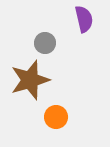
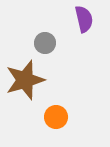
brown star: moved 5 px left
